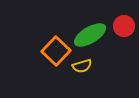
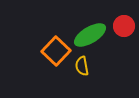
yellow semicircle: rotated 96 degrees clockwise
